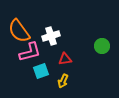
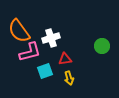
white cross: moved 2 px down
cyan square: moved 4 px right
yellow arrow: moved 6 px right, 3 px up; rotated 40 degrees counterclockwise
